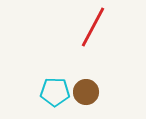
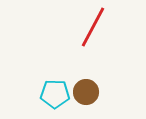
cyan pentagon: moved 2 px down
